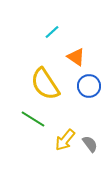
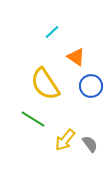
blue circle: moved 2 px right
